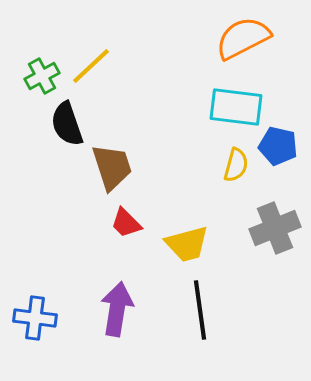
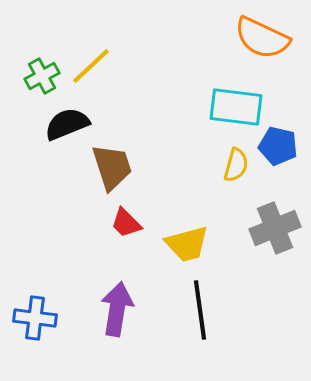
orange semicircle: moved 19 px right; rotated 128 degrees counterclockwise
black semicircle: rotated 87 degrees clockwise
